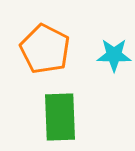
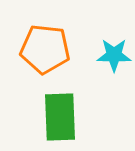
orange pentagon: rotated 21 degrees counterclockwise
